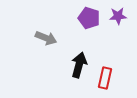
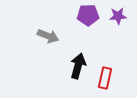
purple pentagon: moved 1 px left, 3 px up; rotated 20 degrees counterclockwise
gray arrow: moved 2 px right, 2 px up
black arrow: moved 1 px left, 1 px down
